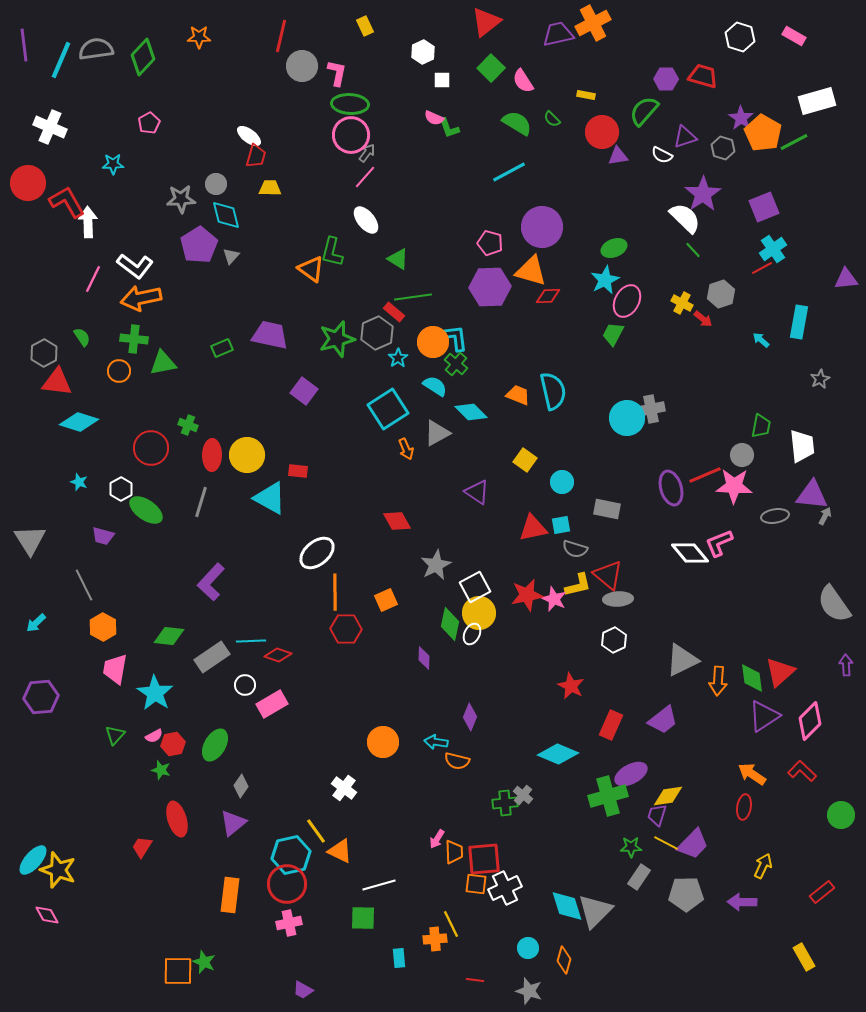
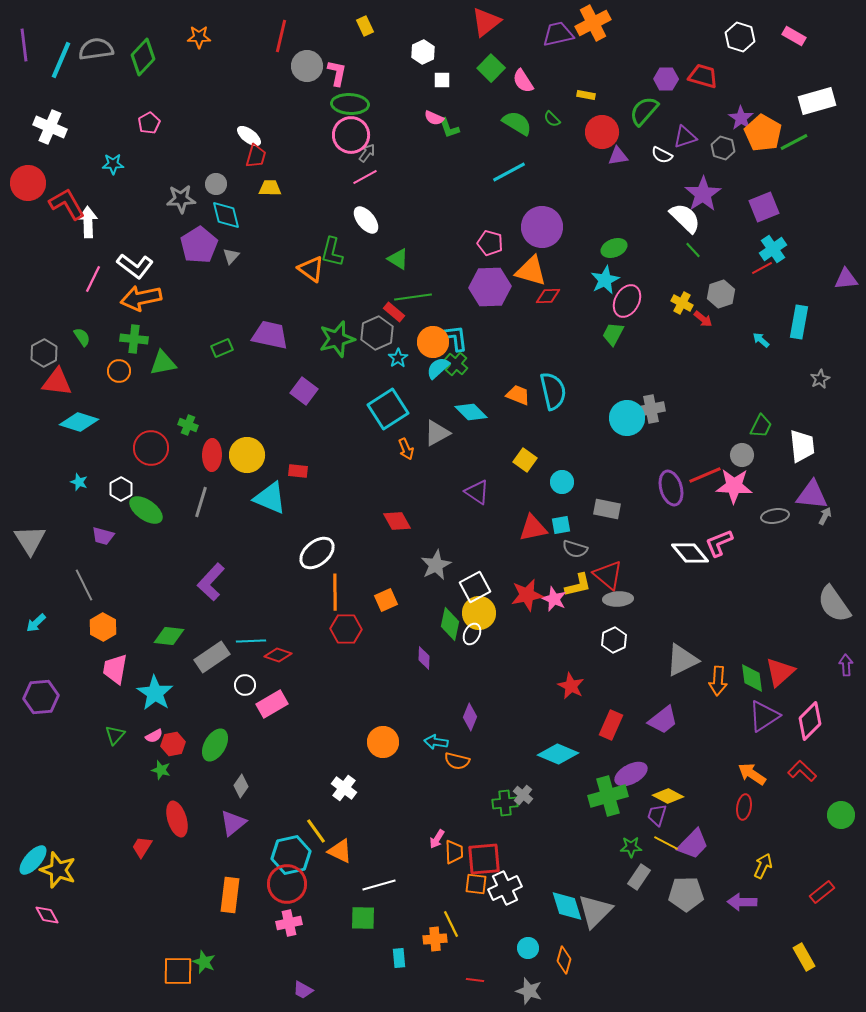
gray circle at (302, 66): moved 5 px right
pink line at (365, 177): rotated 20 degrees clockwise
red L-shape at (67, 202): moved 2 px down
cyan semicircle at (435, 386): moved 3 px right, 18 px up; rotated 75 degrees counterclockwise
green trapezoid at (761, 426): rotated 15 degrees clockwise
cyan triangle at (270, 498): rotated 6 degrees counterclockwise
yellow diamond at (668, 796): rotated 36 degrees clockwise
